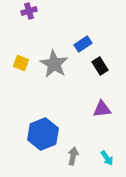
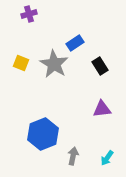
purple cross: moved 3 px down
blue rectangle: moved 8 px left, 1 px up
cyan arrow: rotated 70 degrees clockwise
